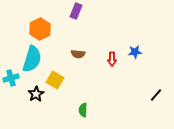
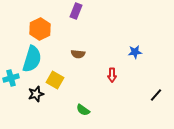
red arrow: moved 16 px down
black star: rotated 14 degrees clockwise
green semicircle: rotated 56 degrees counterclockwise
